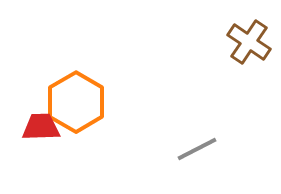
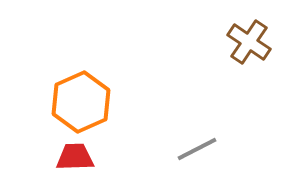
orange hexagon: moved 5 px right; rotated 6 degrees clockwise
red trapezoid: moved 34 px right, 30 px down
